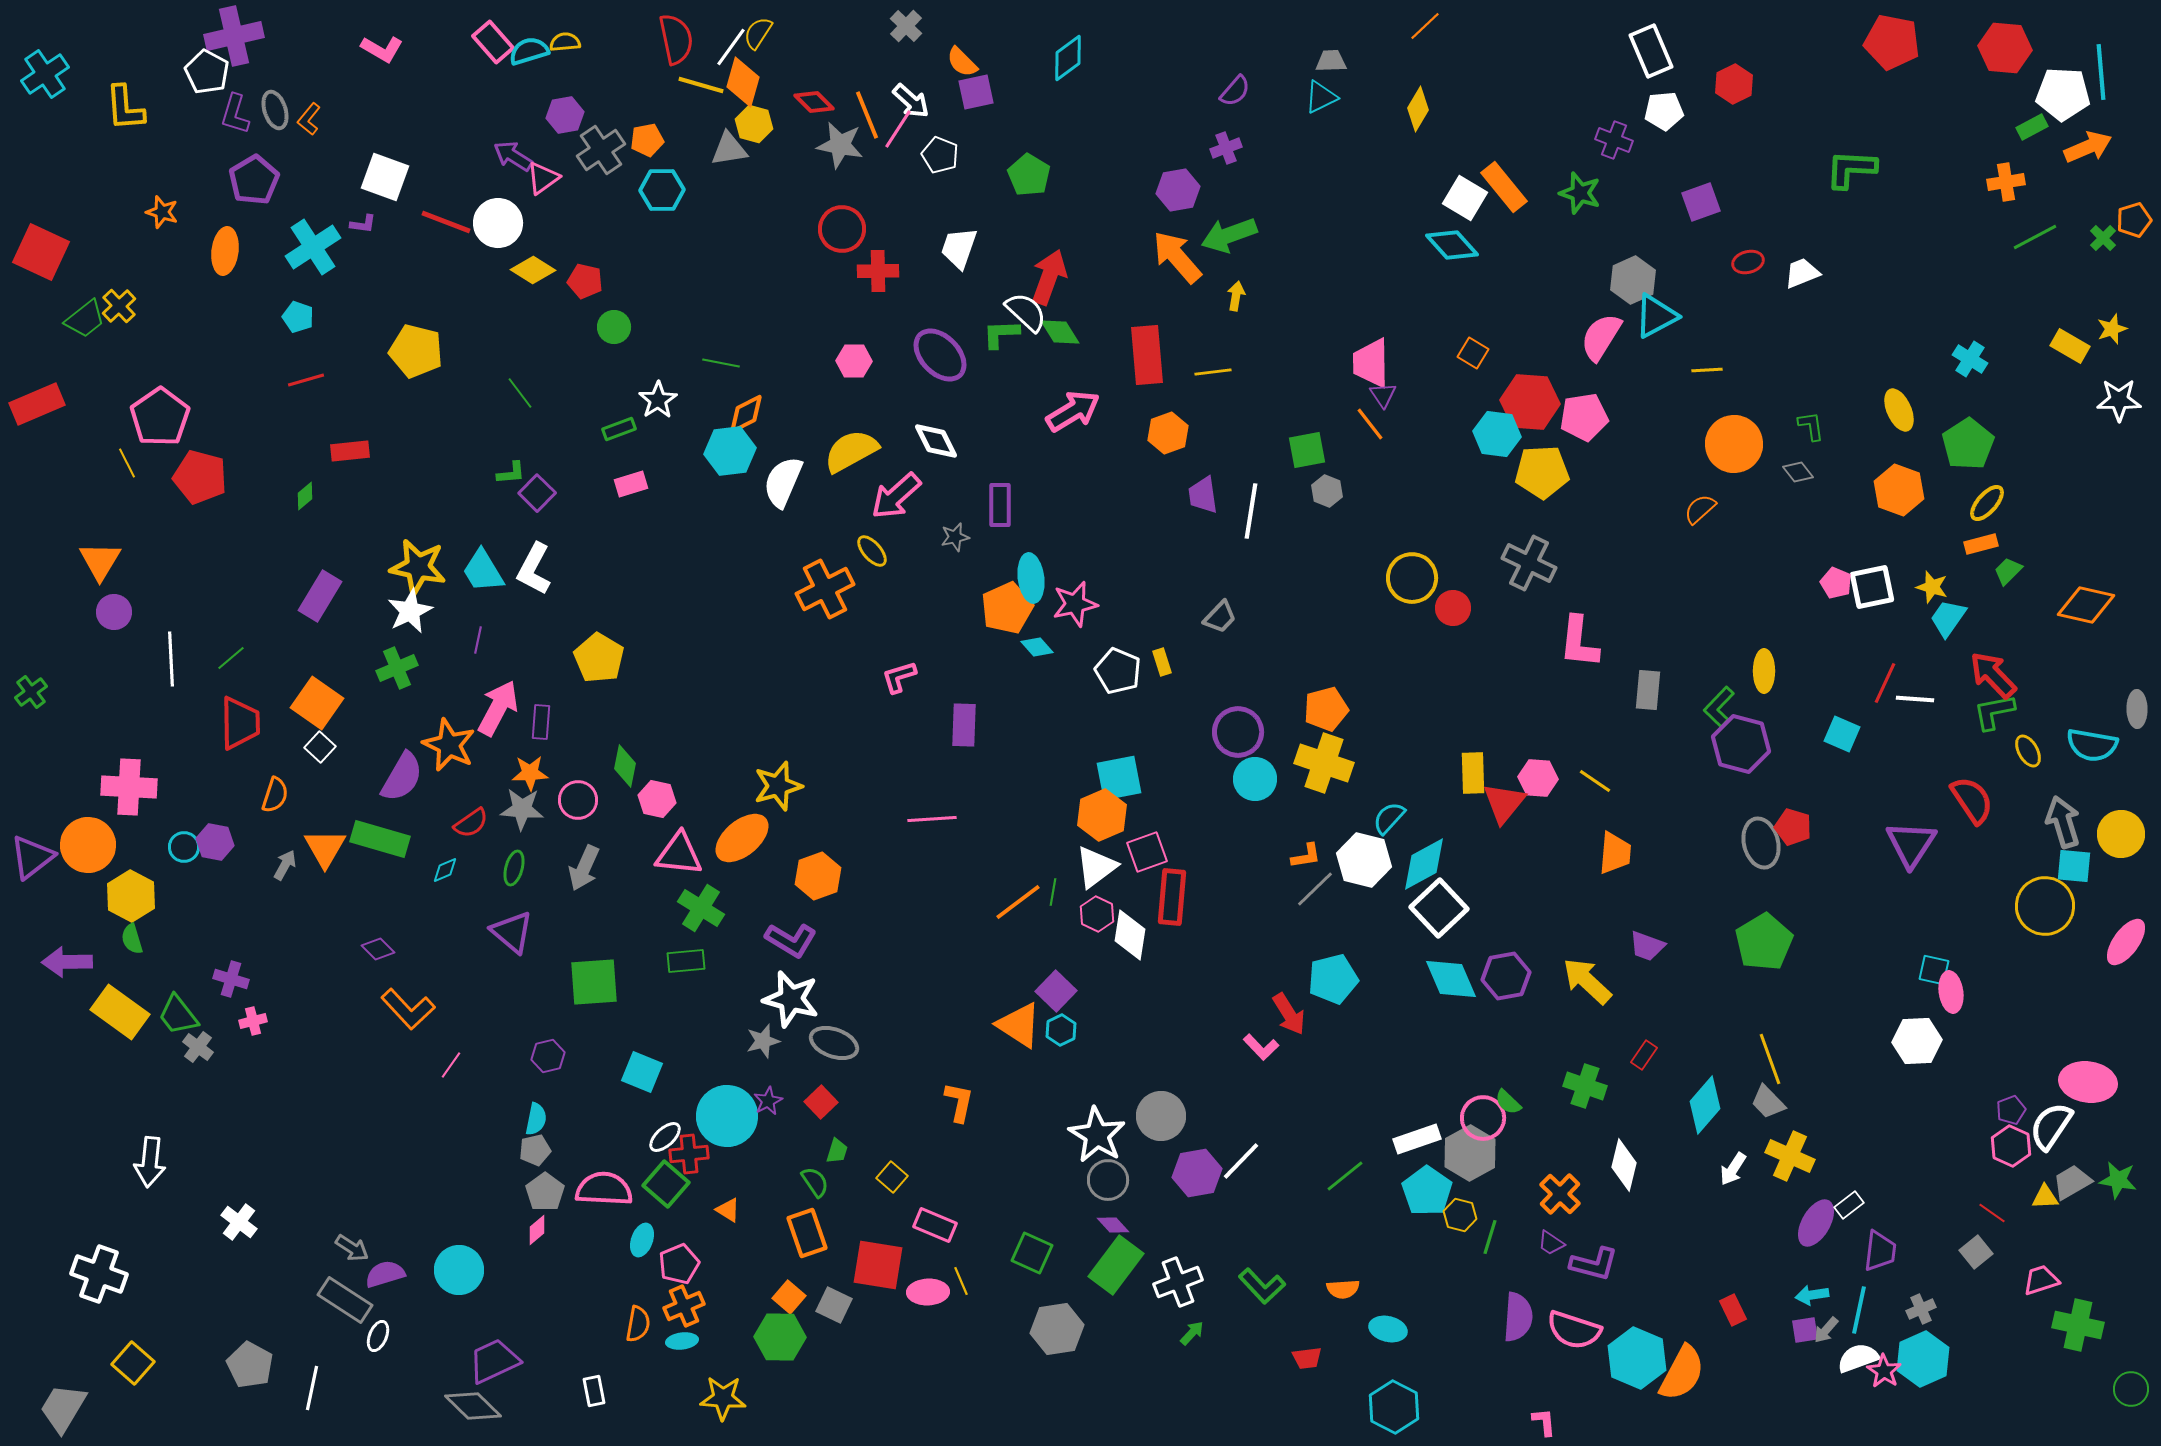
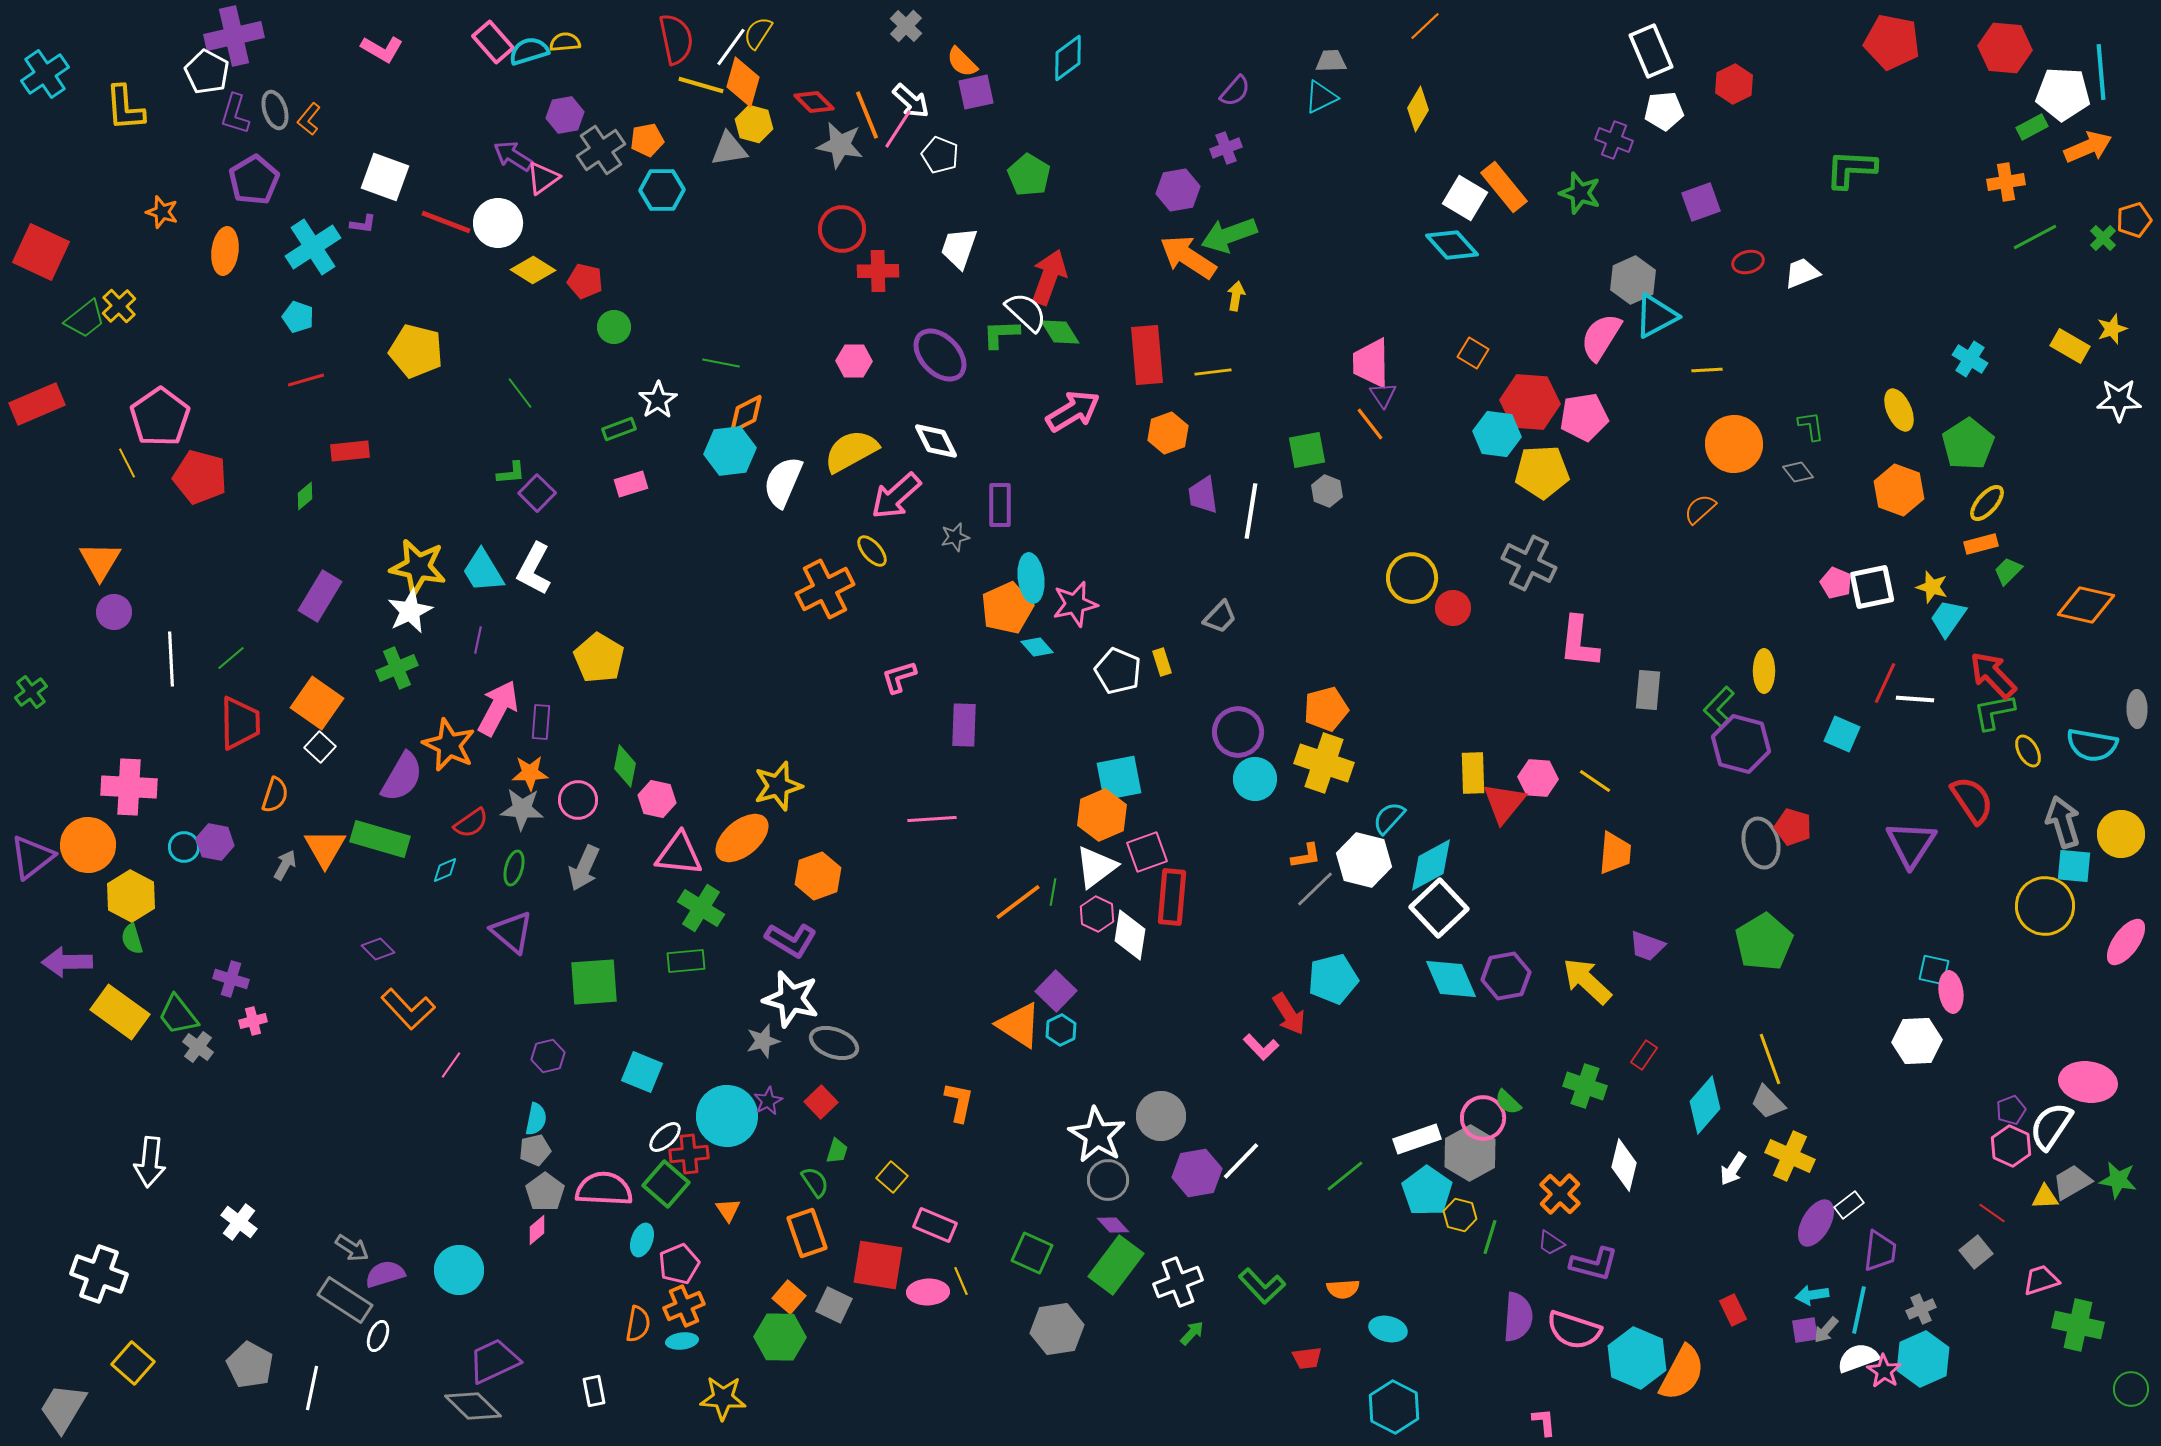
orange arrow at (1177, 257): moved 11 px right; rotated 16 degrees counterclockwise
cyan diamond at (1424, 864): moved 7 px right, 1 px down
orange triangle at (728, 1210): rotated 24 degrees clockwise
